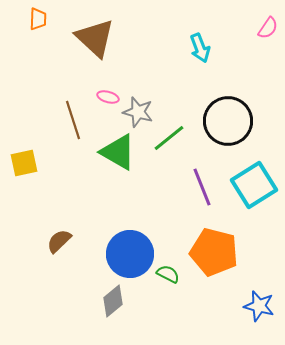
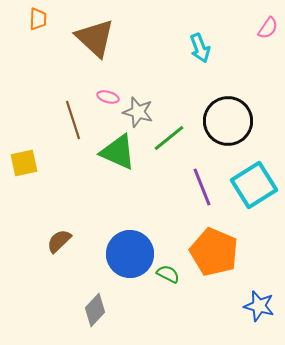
green triangle: rotated 6 degrees counterclockwise
orange pentagon: rotated 9 degrees clockwise
gray diamond: moved 18 px left, 9 px down; rotated 8 degrees counterclockwise
